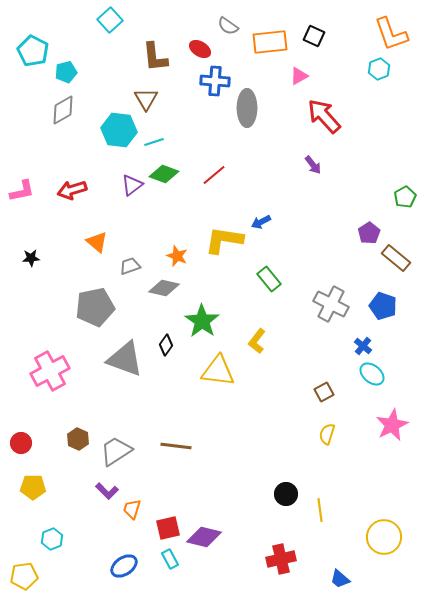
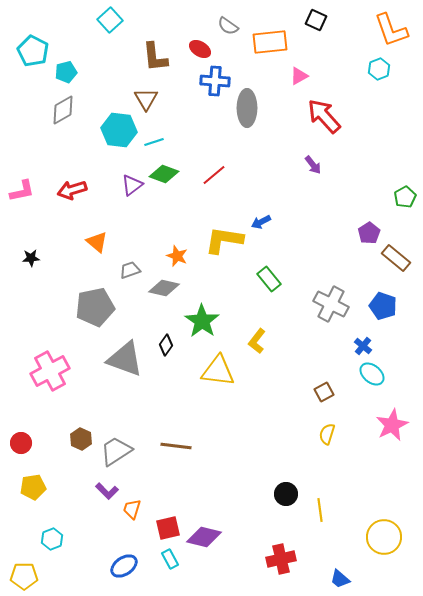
orange L-shape at (391, 34): moved 4 px up
black square at (314, 36): moved 2 px right, 16 px up
gray trapezoid at (130, 266): moved 4 px down
brown hexagon at (78, 439): moved 3 px right
yellow pentagon at (33, 487): rotated 10 degrees counterclockwise
yellow pentagon at (24, 576): rotated 8 degrees clockwise
